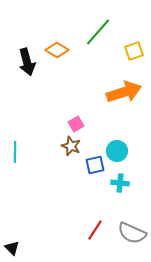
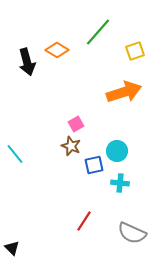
yellow square: moved 1 px right
cyan line: moved 2 px down; rotated 40 degrees counterclockwise
blue square: moved 1 px left
red line: moved 11 px left, 9 px up
